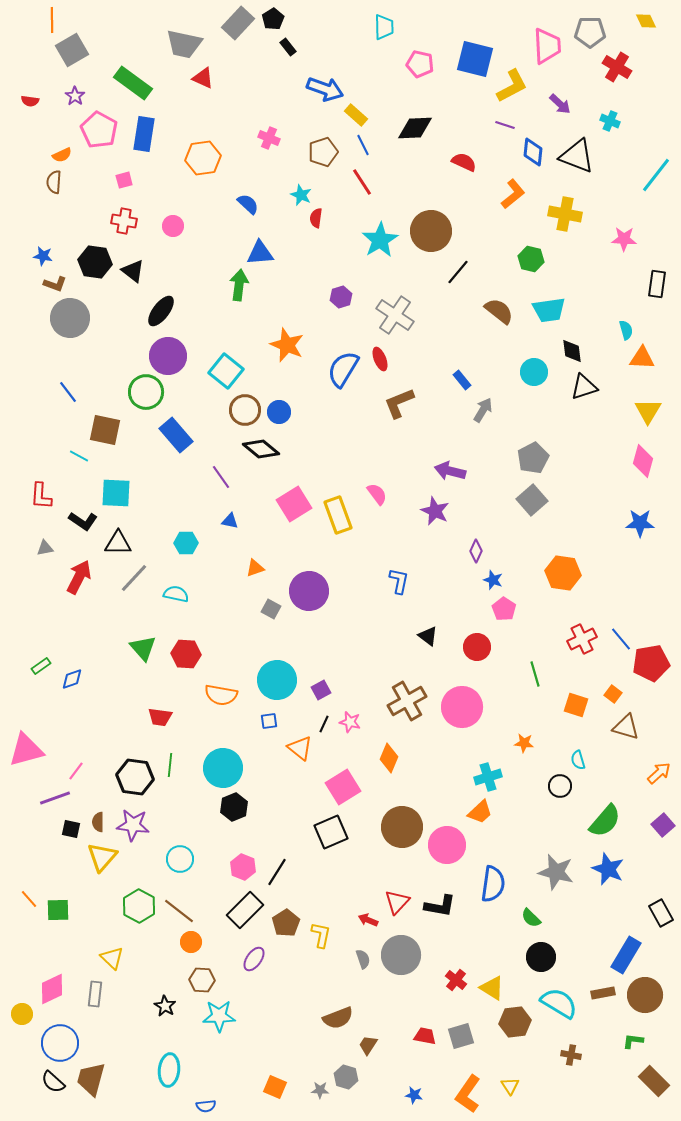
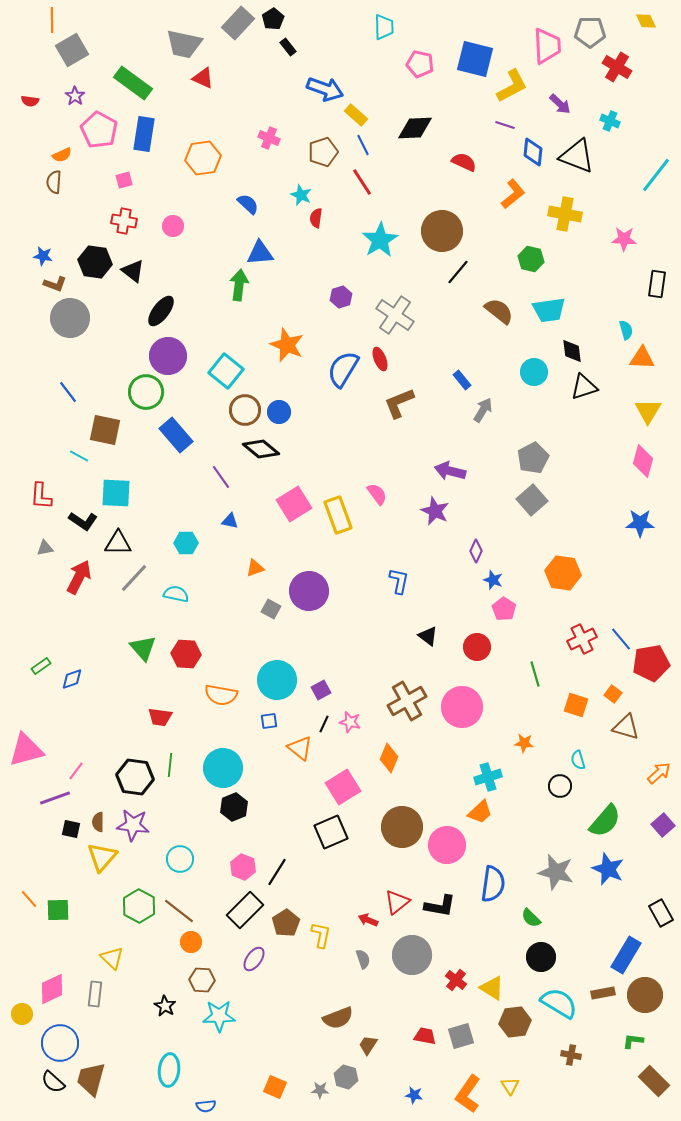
brown circle at (431, 231): moved 11 px right
red triangle at (397, 902): rotated 8 degrees clockwise
gray circle at (401, 955): moved 11 px right
